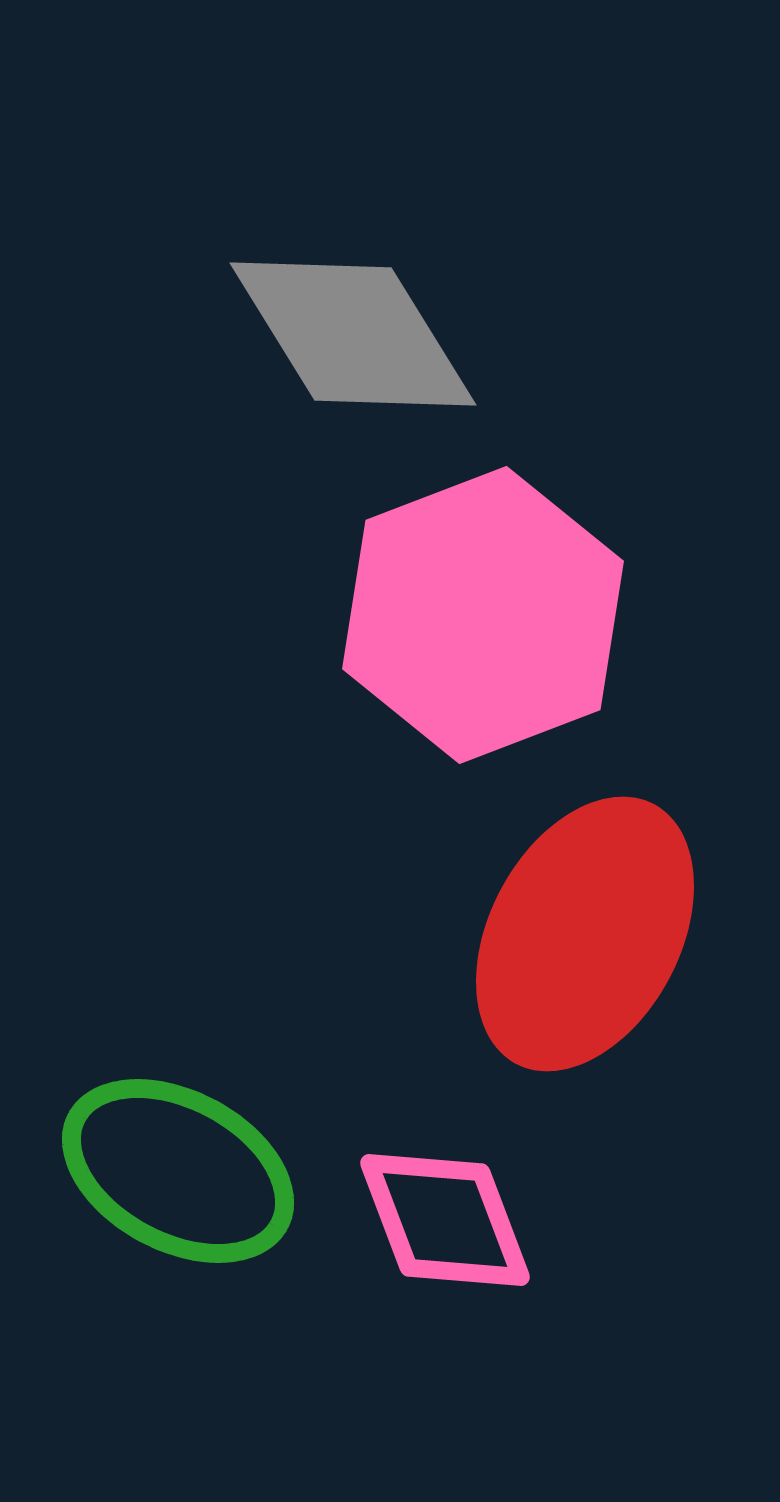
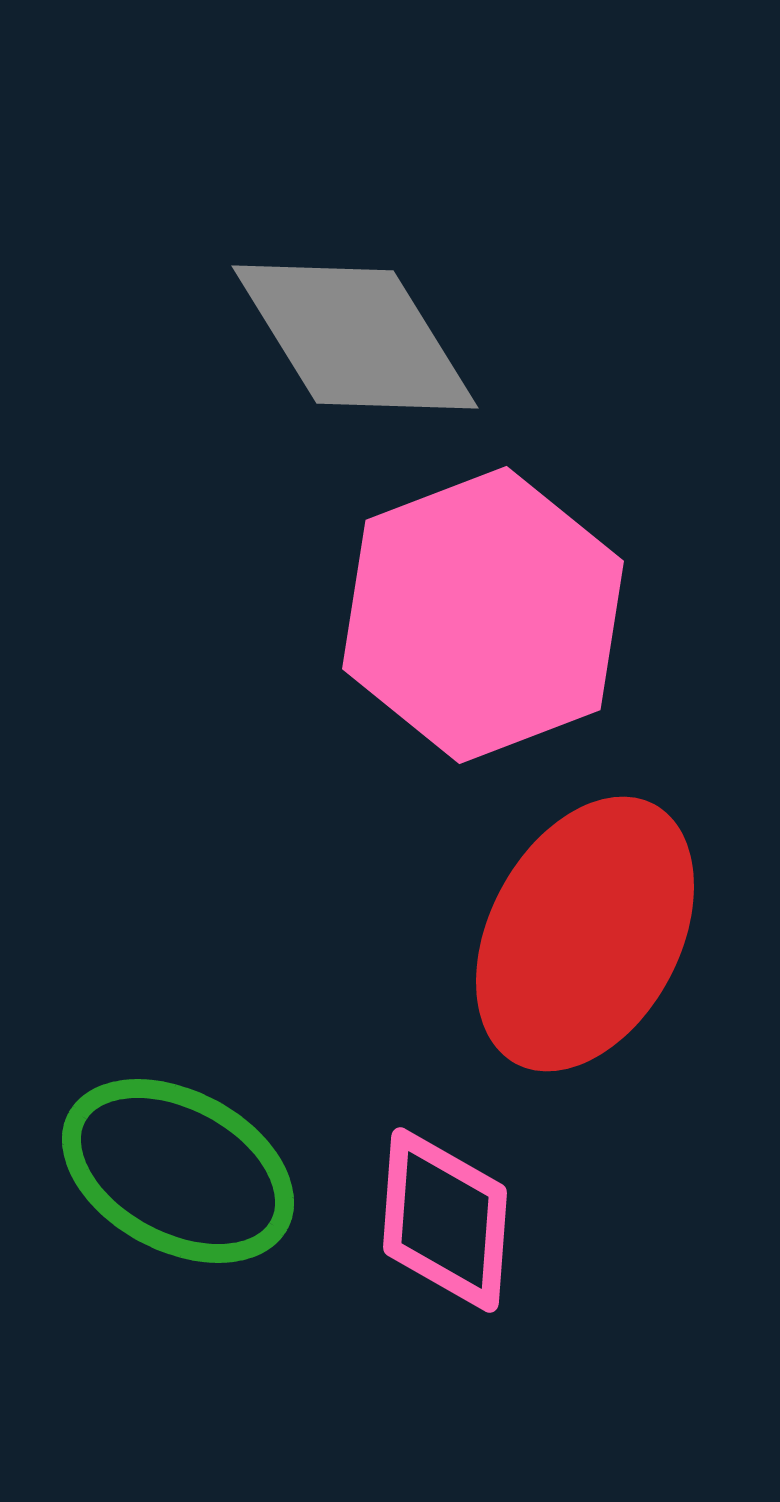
gray diamond: moved 2 px right, 3 px down
pink diamond: rotated 25 degrees clockwise
